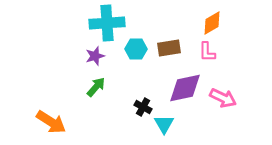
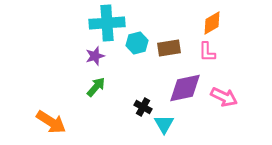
cyan hexagon: moved 1 px right, 6 px up; rotated 15 degrees counterclockwise
pink arrow: moved 1 px right, 1 px up
